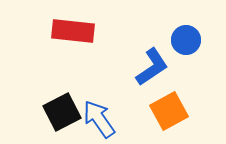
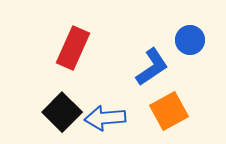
red rectangle: moved 17 px down; rotated 72 degrees counterclockwise
blue circle: moved 4 px right
black square: rotated 18 degrees counterclockwise
blue arrow: moved 6 px right, 1 px up; rotated 60 degrees counterclockwise
